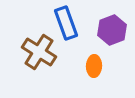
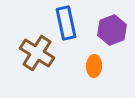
blue rectangle: rotated 8 degrees clockwise
brown cross: moved 2 px left, 1 px down
